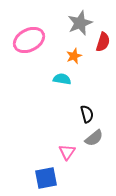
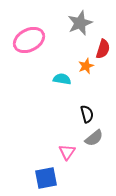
red semicircle: moved 7 px down
orange star: moved 12 px right, 10 px down
